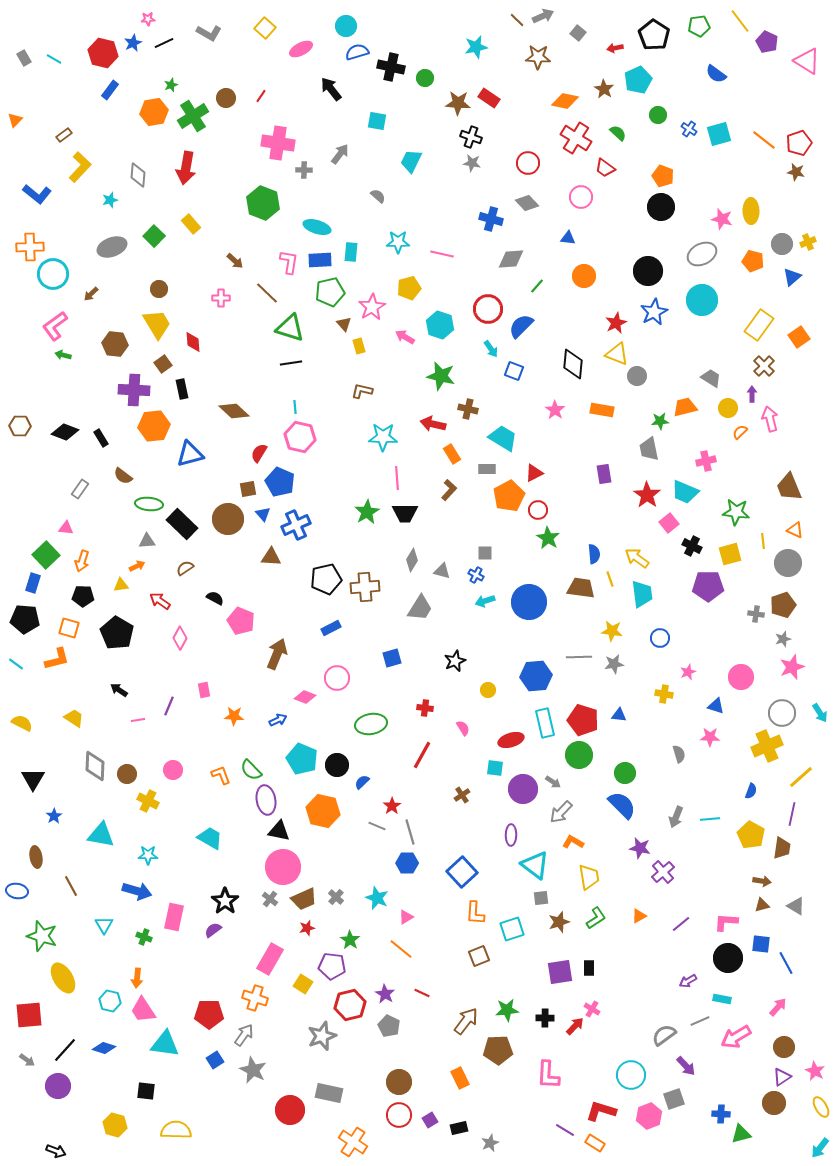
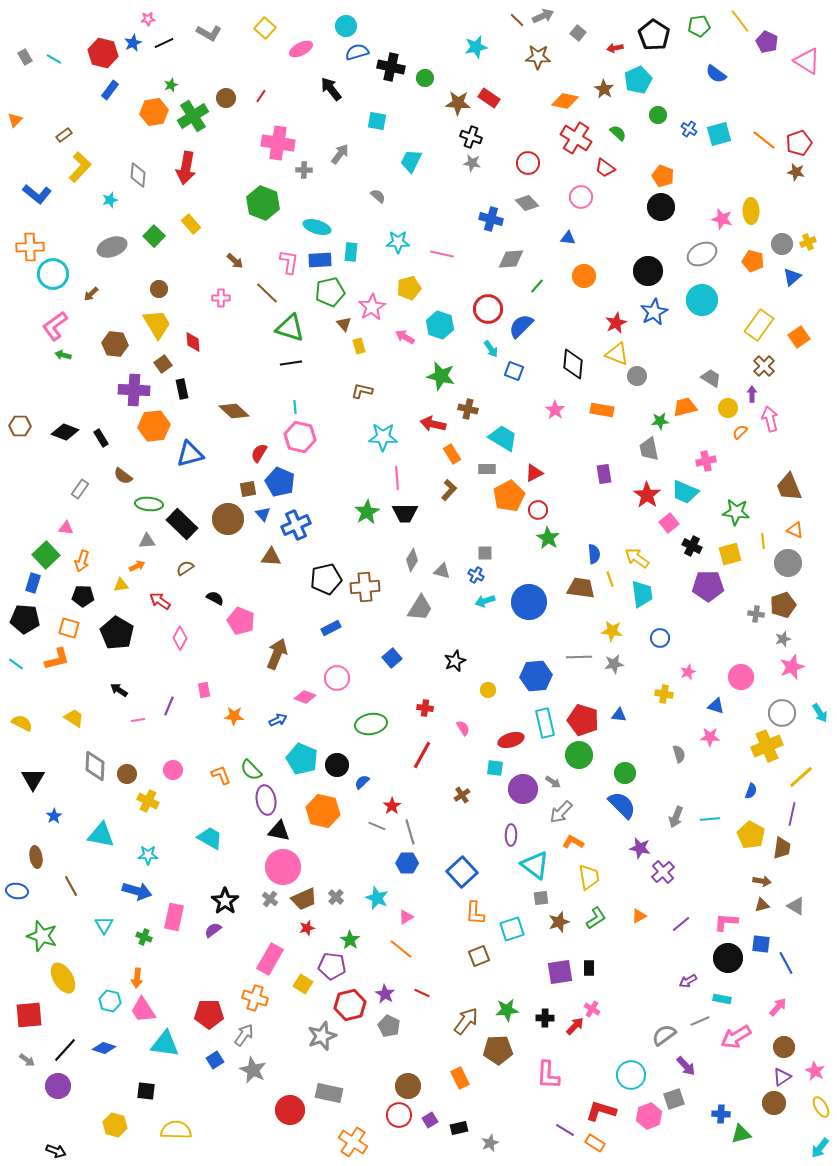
gray rectangle at (24, 58): moved 1 px right, 1 px up
blue square at (392, 658): rotated 24 degrees counterclockwise
brown circle at (399, 1082): moved 9 px right, 4 px down
